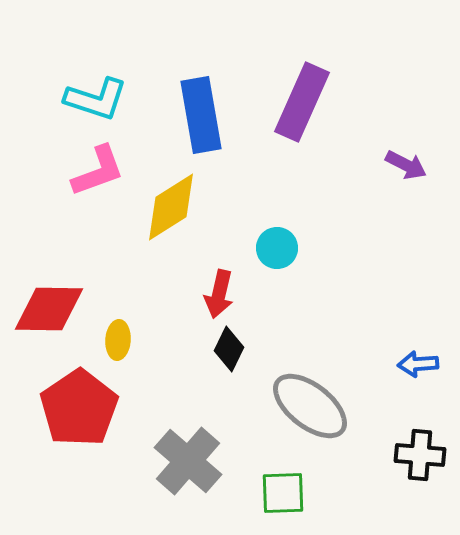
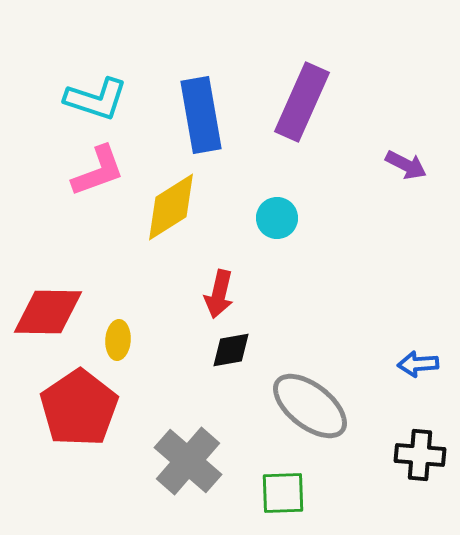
cyan circle: moved 30 px up
red diamond: moved 1 px left, 3 px down
black diamond: moved 2 px right, 1 px down; rotated 54 degrees clockwise
